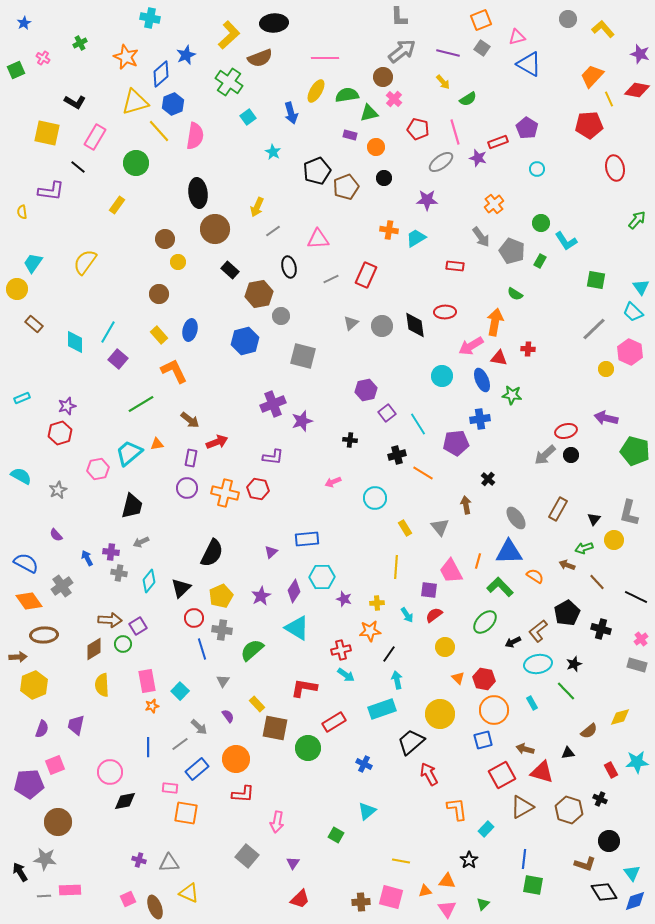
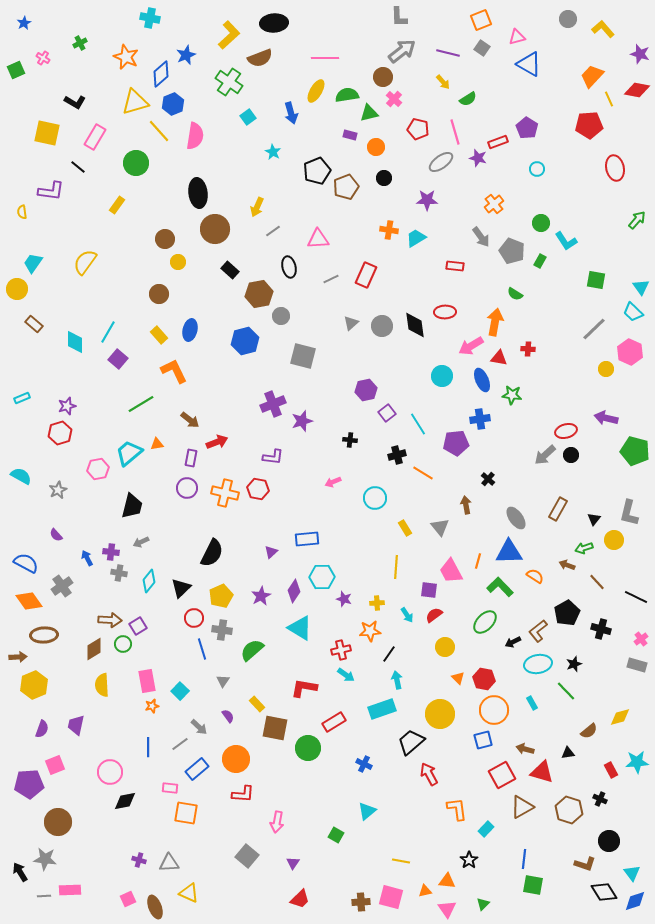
cyan triangle at (297, 628): moved 3 px right
